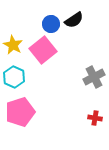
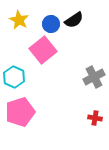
yellow star: moved 6 px right, 25 px up
